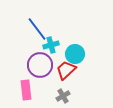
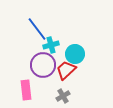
purple circle: moved 3 px right
